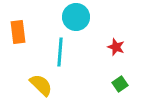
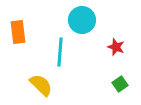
cyan circle: moved 6 px right, 3 px down
